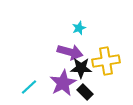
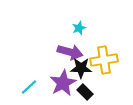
yellow cross: moved 2 px left, 1 px up
